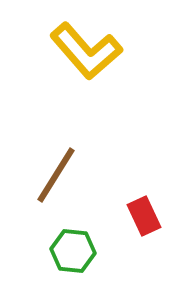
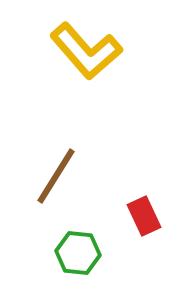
brown line: moved 1 px down
green hexagon: moved 5 px right, 2 px down
